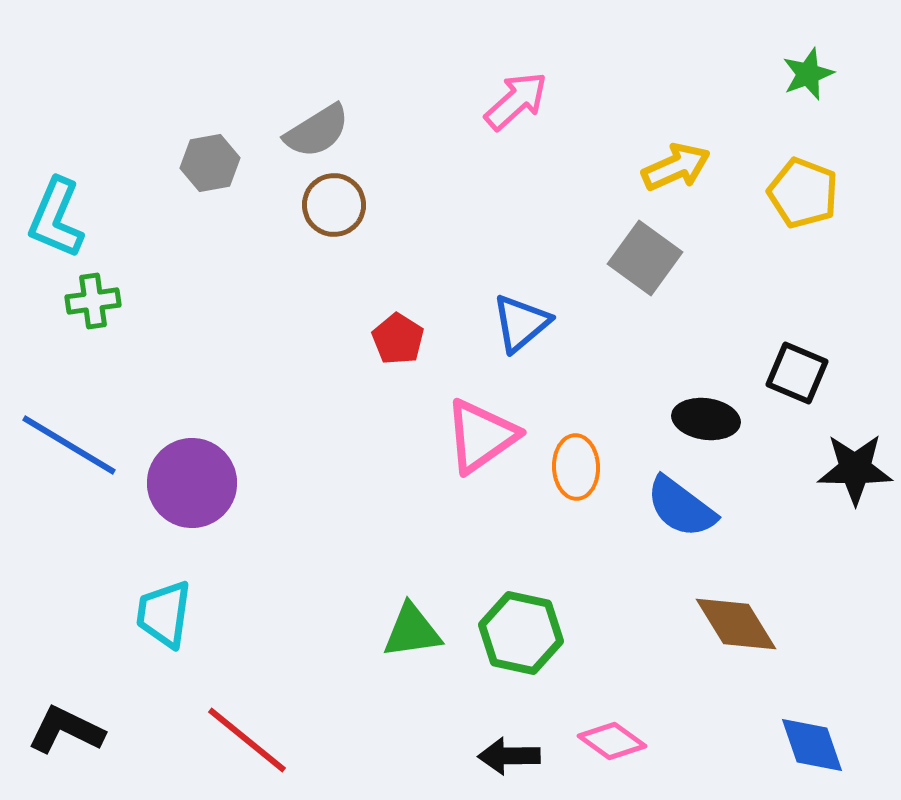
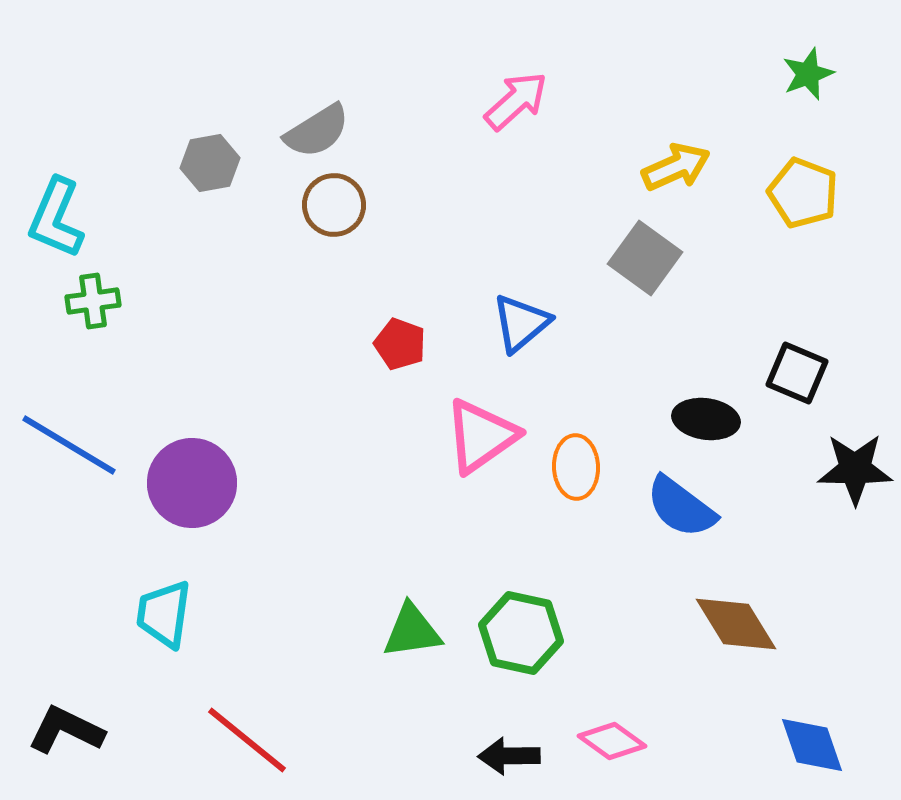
red pentagon: moved 2 px right, 5 px down; rotated 12 degrees counterclockwise
